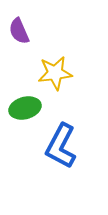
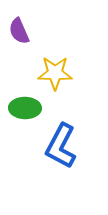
yellow star: rotated 8 degrees clockwise
green ellipse: rotated 16 degrees clockwise
